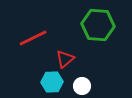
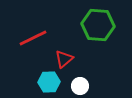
red triangle: moved 1 px left
cyan hexagon: moved 3 px left
white circle: moved 2 px left
